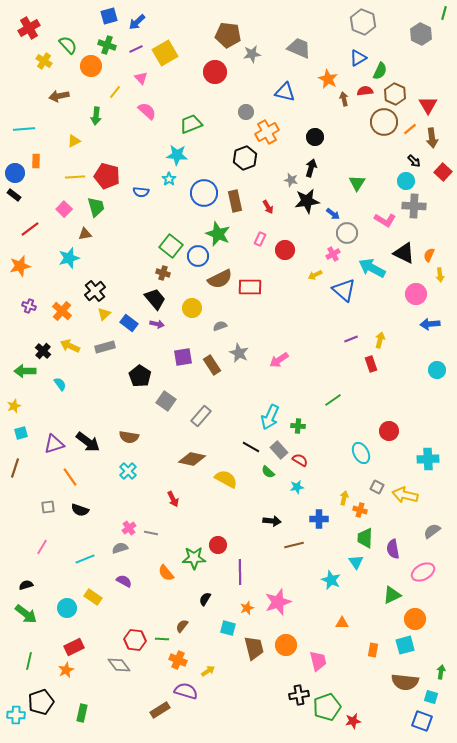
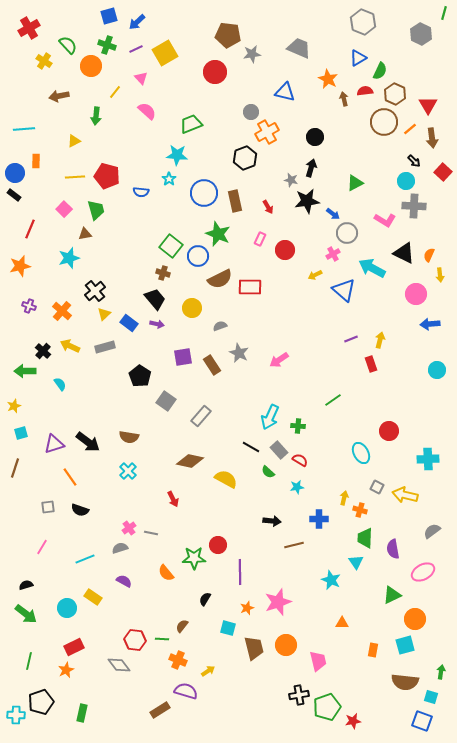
gray circle at (246, 112): moved 5 px right
green triangle at (357, 183): moved 2 px left; rotated 30 degrees clockwise
green trapezoid at (96, 207): moved 3 px down
red line at (30, 229): rotated 30 degrees counterclockwise
brown diamond at (192, 459): moved 2 px left, 2 px down
